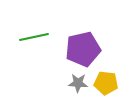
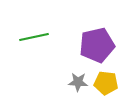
purple pentagon: moved 14 px right, 4 px up
gray star: moved 1 px up
